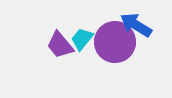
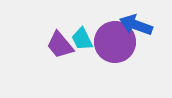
blue arrow: rotated 12 degrees counterclockwise
cyan trapezoid: rotated 65 degrees counterclockwise
